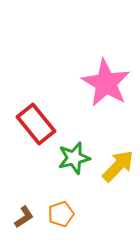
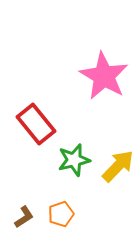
pink star: moved 2 px left, 7 px up
green star: moved 2 px down
